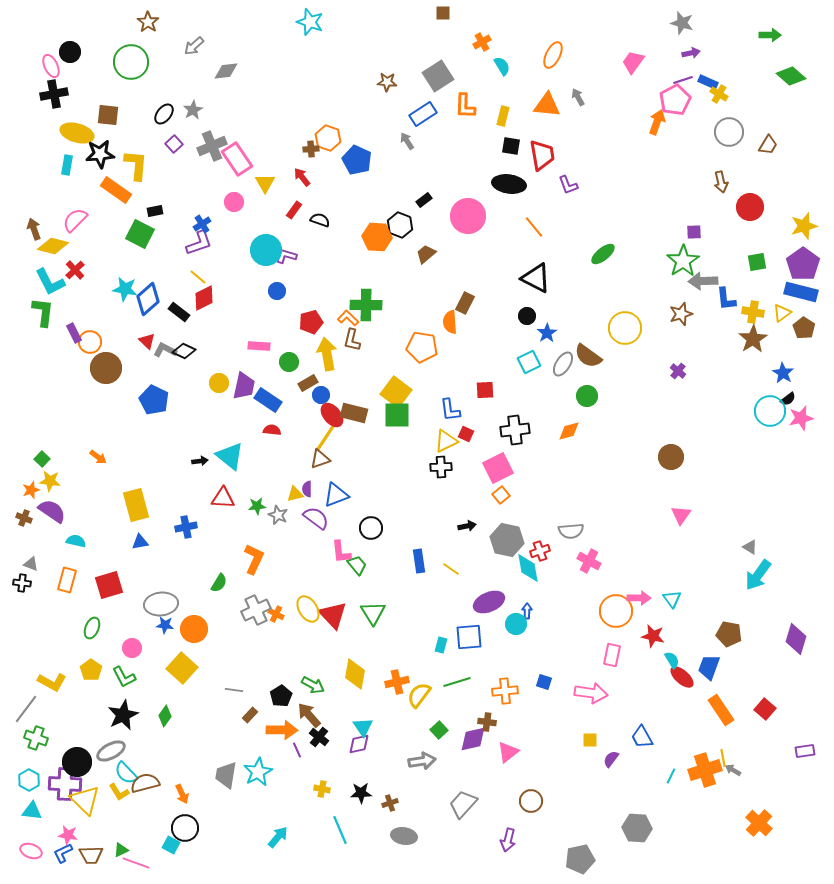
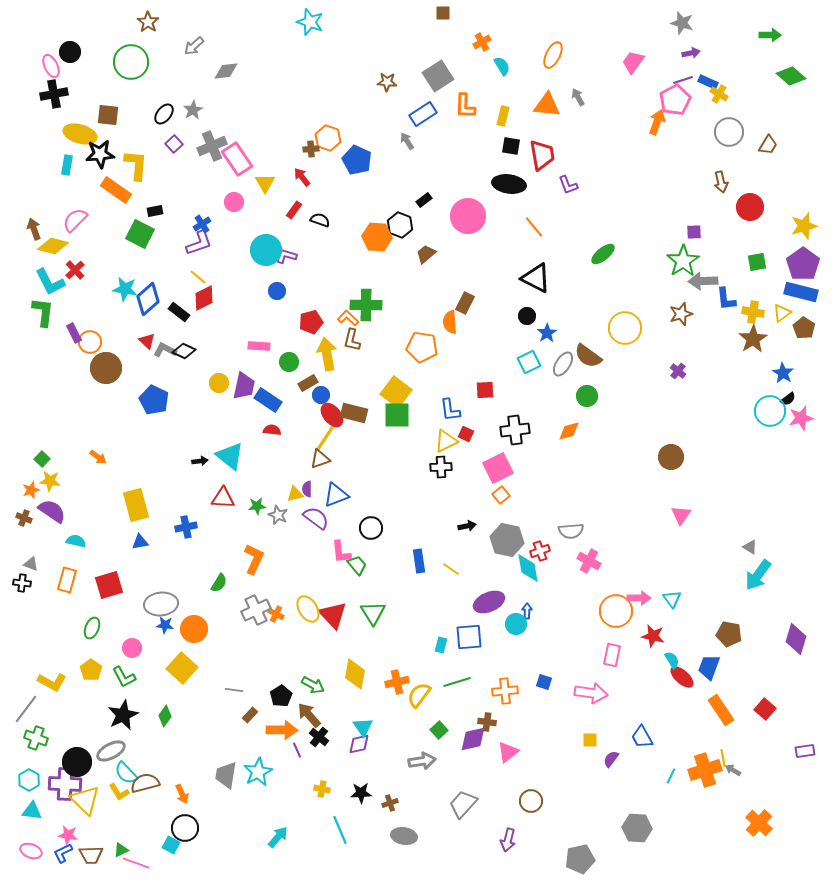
yellow ellipse at (77, 133): moved 3 px right, 1 px down
